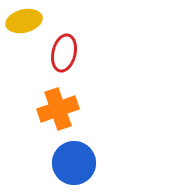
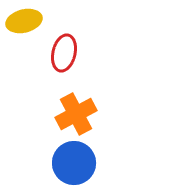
orange cross: moved 18 px right, 5 px down; rotated 9 degrees counterclockwise
